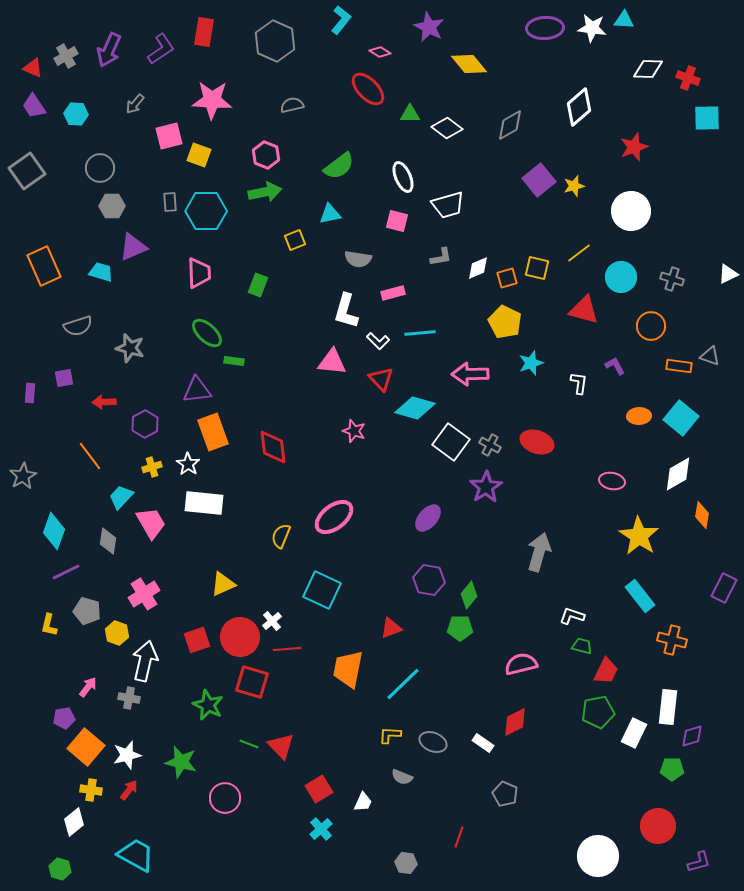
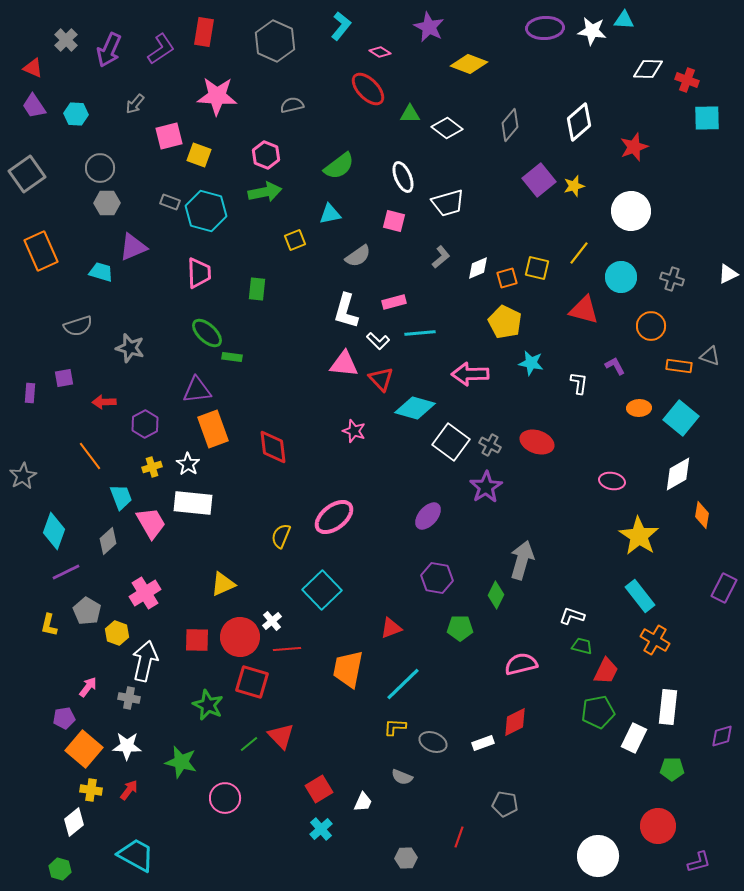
cyan L-shape at (341, 20): moved 6 px down
white star at (592, 28): moved 3 px down
gray cross at (66, 56): moved 16 px up; rotated 15 degrees counterclockwise
yellow diamond at (469, 64): rotated 30 degrees counterclockwise
red cross at (688, 78): moved 1 px left, 2 px down
pink star at (212, 100): moved 5 px right, 4 px up
white diamond at (579, 107): moved 15 px down
gray diamond at (510, 125): rotated 20 degrees counterclockwise
gray square at (27, 171): moved 3 px down
gray rectangle at (170, 202): rotated 66 degrees counterclockwise
white trapezoid at (448, 205): moved 2 px up
gray hexagon at (112, 206): moved 5 px left, 3 px up
cyan hexagon at (206, 211): rotated 15 degrees clockwise
pink square at (397, 221): moved 3 px left
yellow line at (579, 253): rotated 15 degrees counterclockwise
gray L-shape at (441, 257): rotated 30 degrees counterclockwise
gray semicircle at (358, 259): moved 3 px up; rotated 44 degrees counterclockwise
orange rectangle at (44, 266): moved 3 px left, 15 px up
green rectangle at (258, 285): moved 1 px left, 4 px down; rotated 15 degrees counterclockwise
pink rectangle at (393, 293): moved 1 px right, 9 px down
green rectangle at (234, 361): moved 2 px left, 4 px up
pink triangle at (332, 362): moved 12 px right, 2 px down
cyan star at (531, 363): rotated 30 degrees clockwise
orange ellipse at (639, 416): moved 8 px up
orange rectangle at (213, 432): moved 3 px up
cyan trapezoid at (121, 497): rotated 116 degrees clockwise
white rectangle at (204, 503): moved 11 px left
purple ellipse at (428, 518): moved 2 px up
gray diamond at (108, 541): rotated 40 degrees clockwise
gray arrow at (539, 552): moved 17 px left, 8 px down
purple hexagon at (429, 580): moved 8 px right, 2 px up
cyan square at (322, 590): rotated 21 degrees clockwise
pink cross at (144, 594): moved 1 px right, 1 px up
green diamond at (469, 595): moved 27 px right; rotated 12 degrees counterclockwise
gray pentagon at (87, 611): rotated 16 degrees clockwise
red square at (197, 640): rotated 20 degrees clockwise
orange cross at (672, 640): moved 17 px left; rotated 16 degrees clockwise
white rectangle at (634, 733): moved 5 px down
yellow L-shape at (390, 735): moved 5 px right, 8 px up
purple diamond at (692, 736): moved 30 px right
white rectangle at (483, 743): rotated 55 degrees counterclockwise
green line at (249, 744): rotated 60 degrees counterclockwise
red triangle at (281, 746): moved 10 px up
orange square at (86, 747): moved 2 px left, 2 px down
white star at (127, 755): moved 9 px up; rotated 16 degrees clockwise
gray pentagon at (505, 794): moved 10 px down; rotated 15 degrees counterclockwise
gray hexagon at (406, 863): moved 5 px up; rotated 10 degrees counterclockwise
